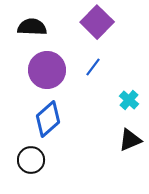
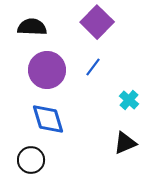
blue diamond: rotated 66 degrees counterclockwise
black triangle: moved 5 px left, 3 px down
